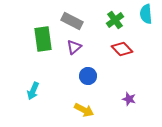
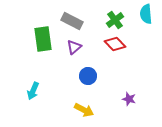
red diamond: moved 7 px left, 5 px up
